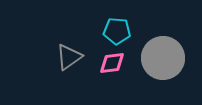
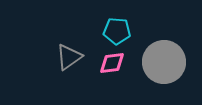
gray circle: moved 1 px right, 4 px down
